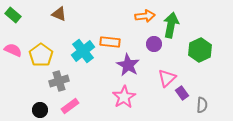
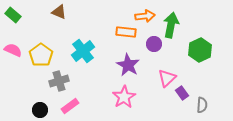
brown triangle: moved 2 px up
orange rectangle: moved 16 px right, 10 px up
